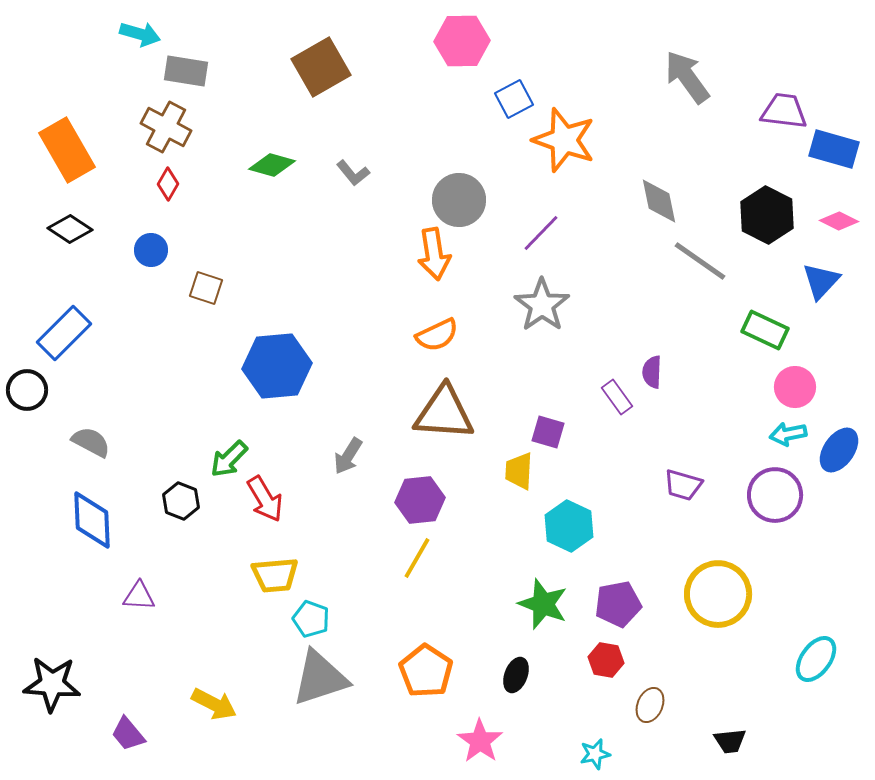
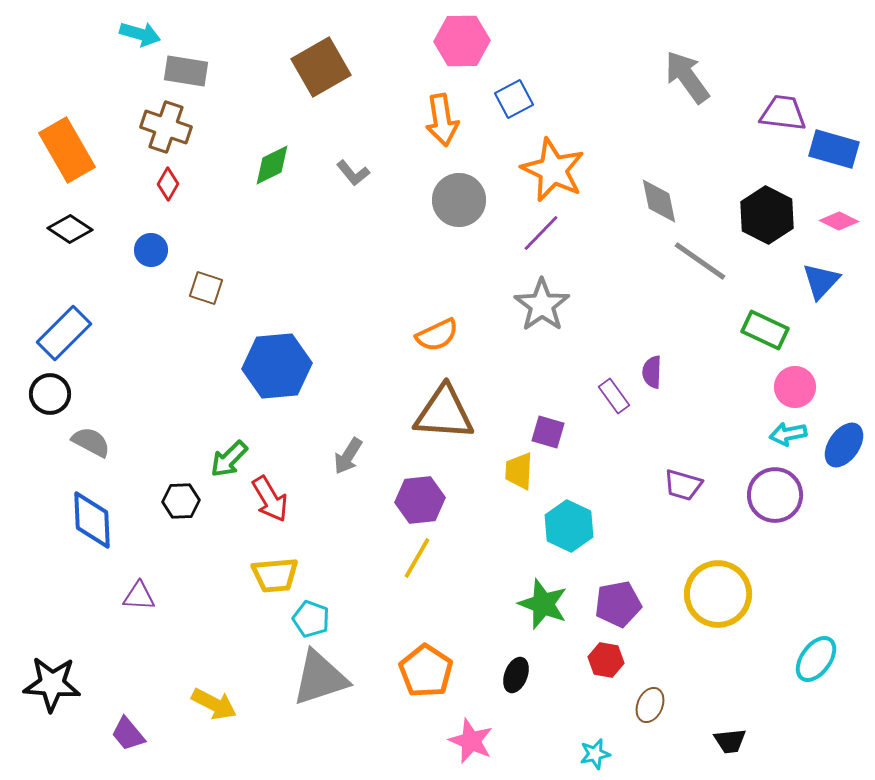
purple trapezoid at (784, 111): moved 1 px left, 2 px down
brown cross at (166, 127): rotated 9 degrees counterclockwise
orange star at (564, 140): moved 11 px left, 30 px down; rotated 6 degrees clockwise
green diamond at (272, 165): rotated 42 degrees counterclockwise
orange arrow at (434, 254): moved 8 px right, 134 px up
black circle at (27, 390): moved 23 px right, 4 px down
purple rectangle at (617, 397): moved 3 px left, 1 px up
blue ellipse at (839, 450): moved 5 px right, 5 px up
red arrow at (265, 499): moved 5 px right
black hexagon at (181, 501): rotated 24 degrees counterclockwise
pink star at (480, 741): moved 9 px left; rotated 12 degrees counterclockwise
